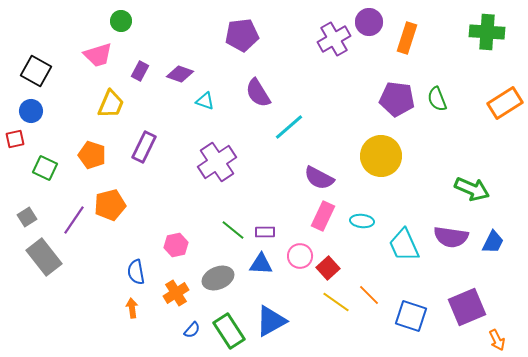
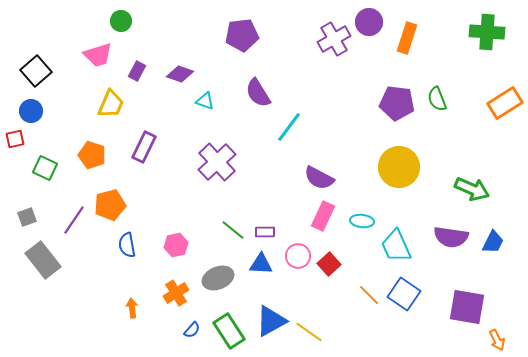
black square at (36, 71): rotated 20 degrees clockwise
purple rectangle at (140, 71): moved 3 px left
purple pentagon at (397, 99): moved 4 px down
cyan line at (289, 127): rotated 12 degrees counterclockwise
yellow circle at (381, 156): moved 18 px right, 11 px down
purple cross at (217, 162): rotated 9 degrees counterclockwise
gray square at (27, 217): rotated 12 degrees clockwise
cyan trapezoid at (404, 245): moved 8 px left, 1 px down
pink circle at (300, 256): moved 2 px left
gray rectangle at (44, 257): moved 1 px left, 3 px down
red square at (328, 268): moved 1 px right, 4 px up
blue semicircle at (136, 272): moved 9 px left, 27 px up
yellow line at (336, 302): moved 27 px left, 30 px down
purple square at (467, 307): rotated 33 degrees clockwise
blue square at (411, 316): moved 7 px left, 22 px up; rotated 16 degrees clockwise
